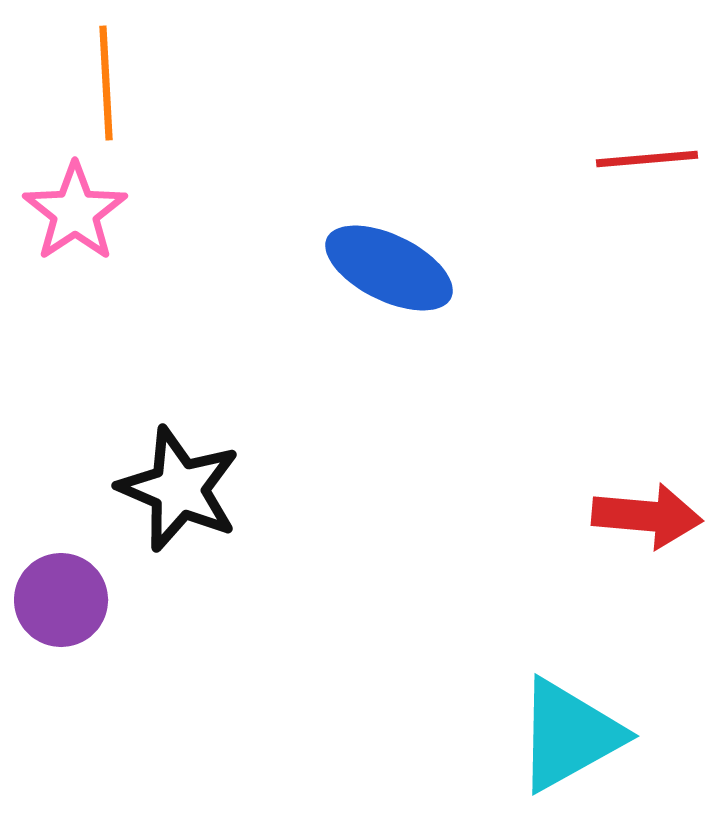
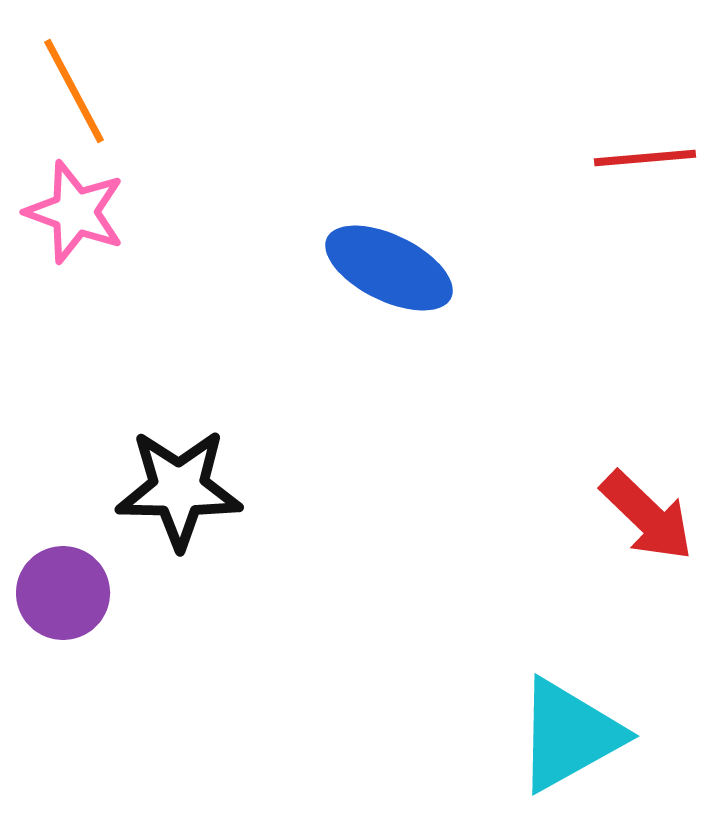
orange line: moved 32 px left, 8 px down; rotated 25 degrees counterclockwise
red line: moved 2 px left, 1 px up
pink star: rotated 18 degrees counterclockwise
black star: rotated 22 degrees counterclockwise
red arrow: rotated 39 degrees clockwise
purple circle: moved 2 px right, 7 px up
